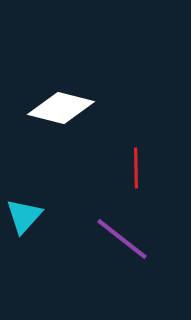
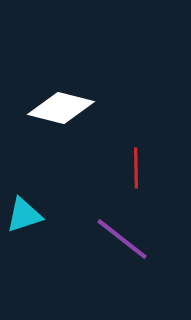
cyan triangle: moved 1 px up; rotated 30 degrees clockwise
